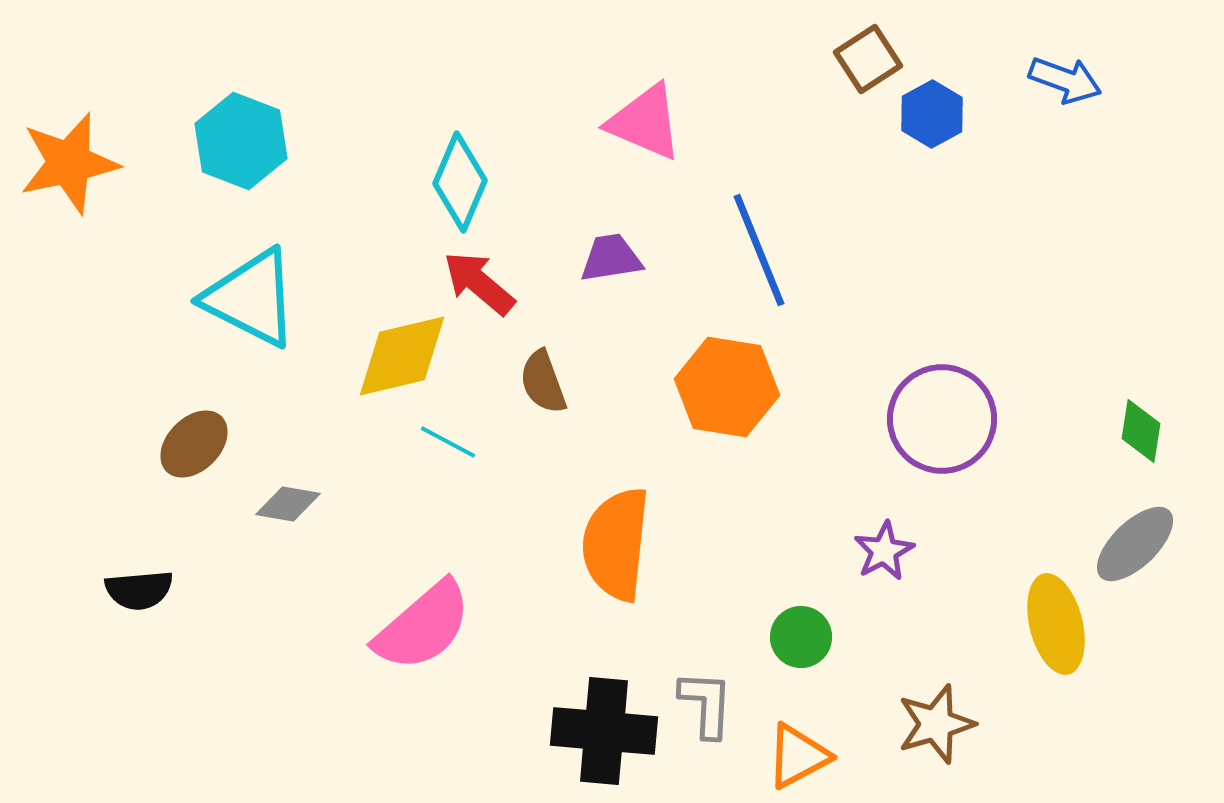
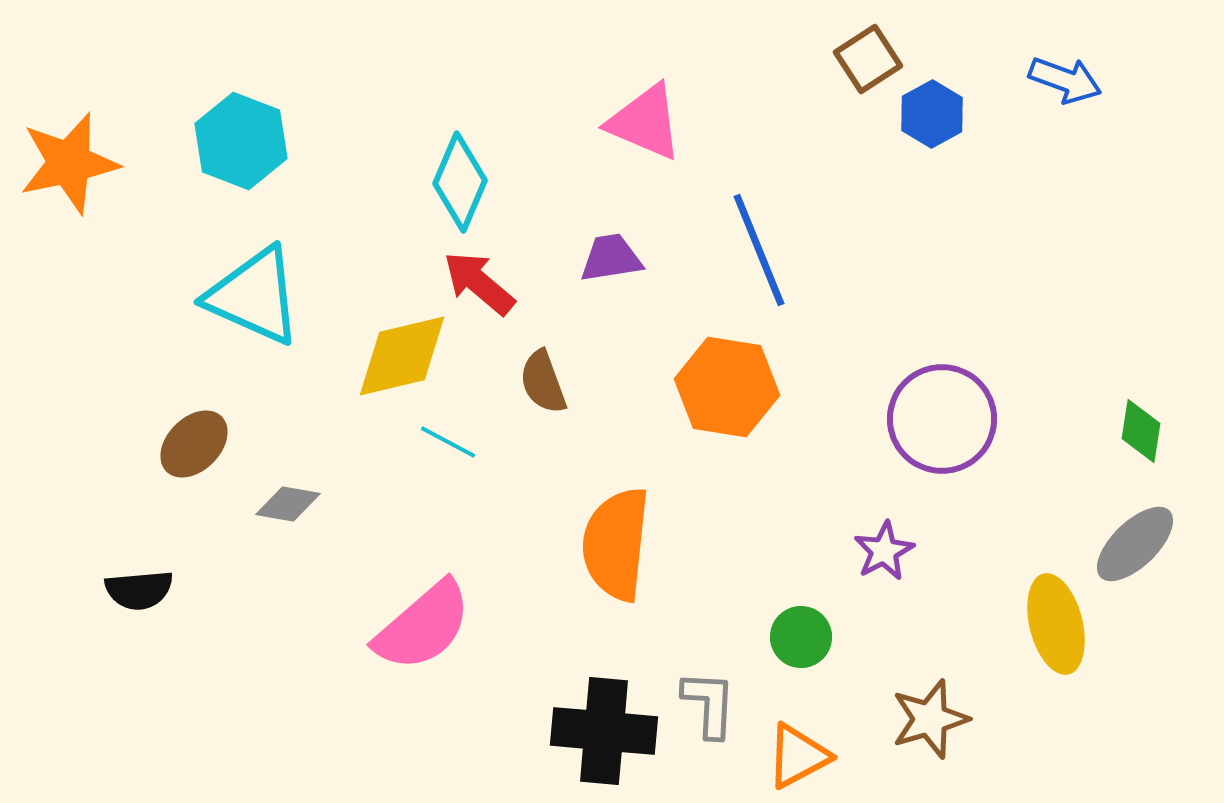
cyan triangle: moved 3 px right, 2 px up; rotated 3 degrees counterclockwise
gray L-shape: moved 3 px right
brown star: moved 6 px left, 5 px up
